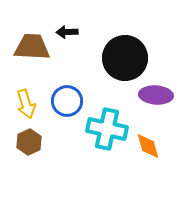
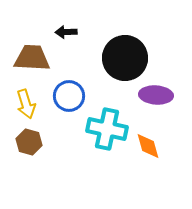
black arrow: moved 1 px left
brown trapezoid: moved 11 px down
blue circle: moved 2 px right, 5 px up
brown hexagon: rotated 20 degrees counterclockwise
